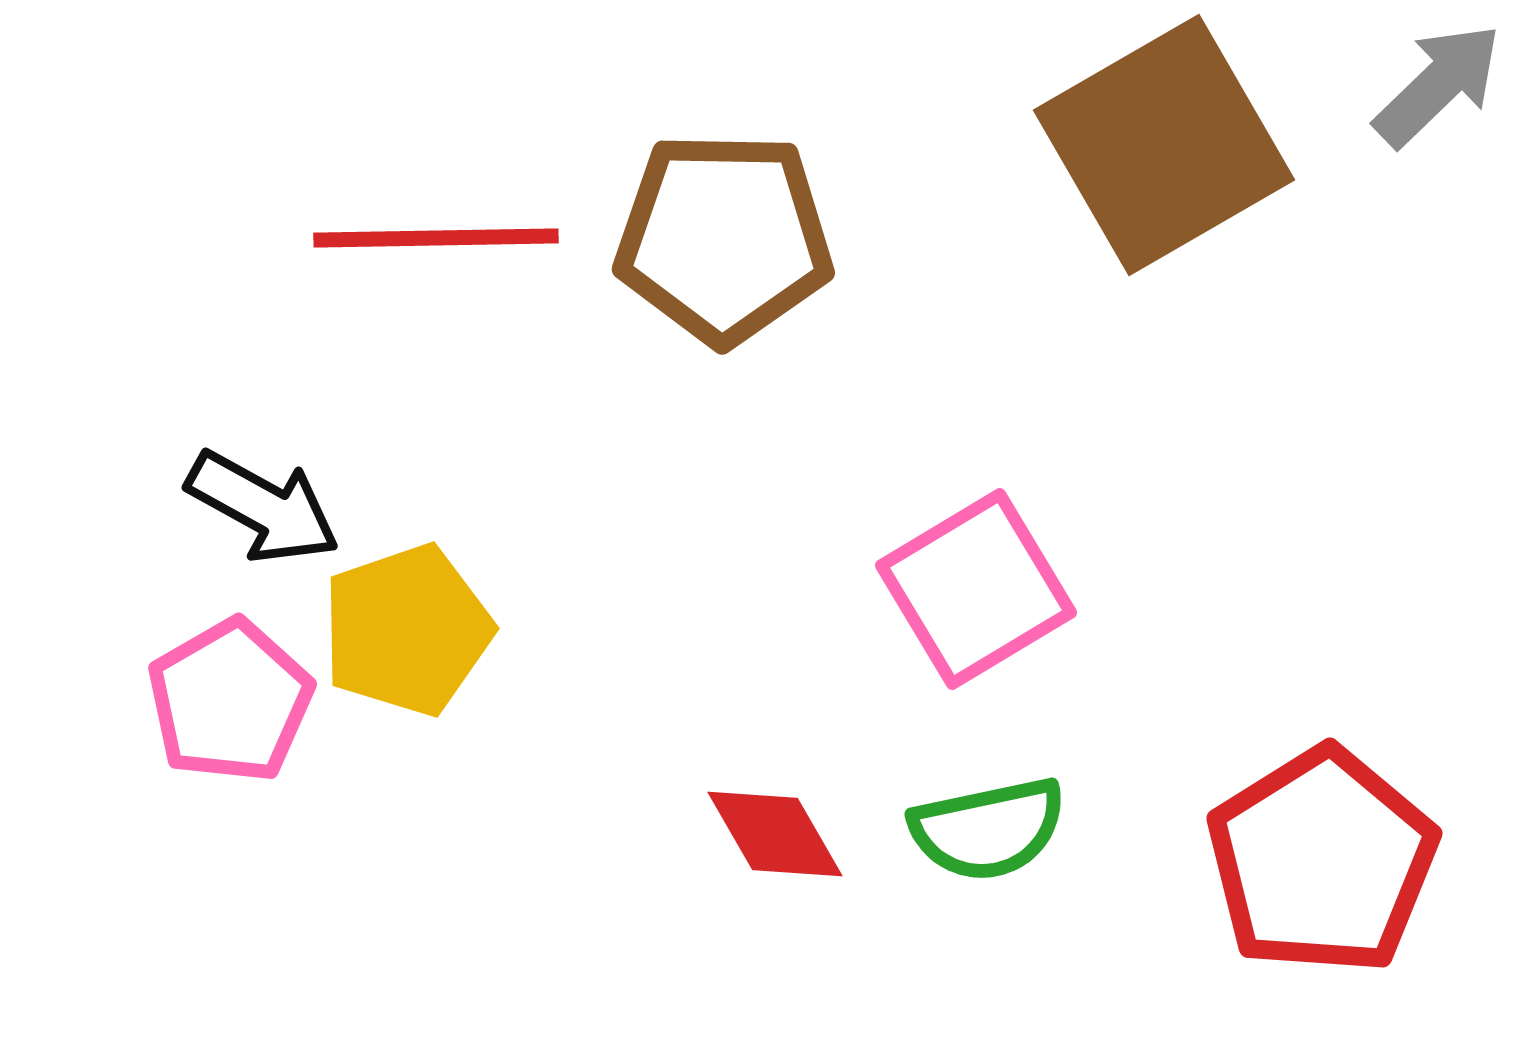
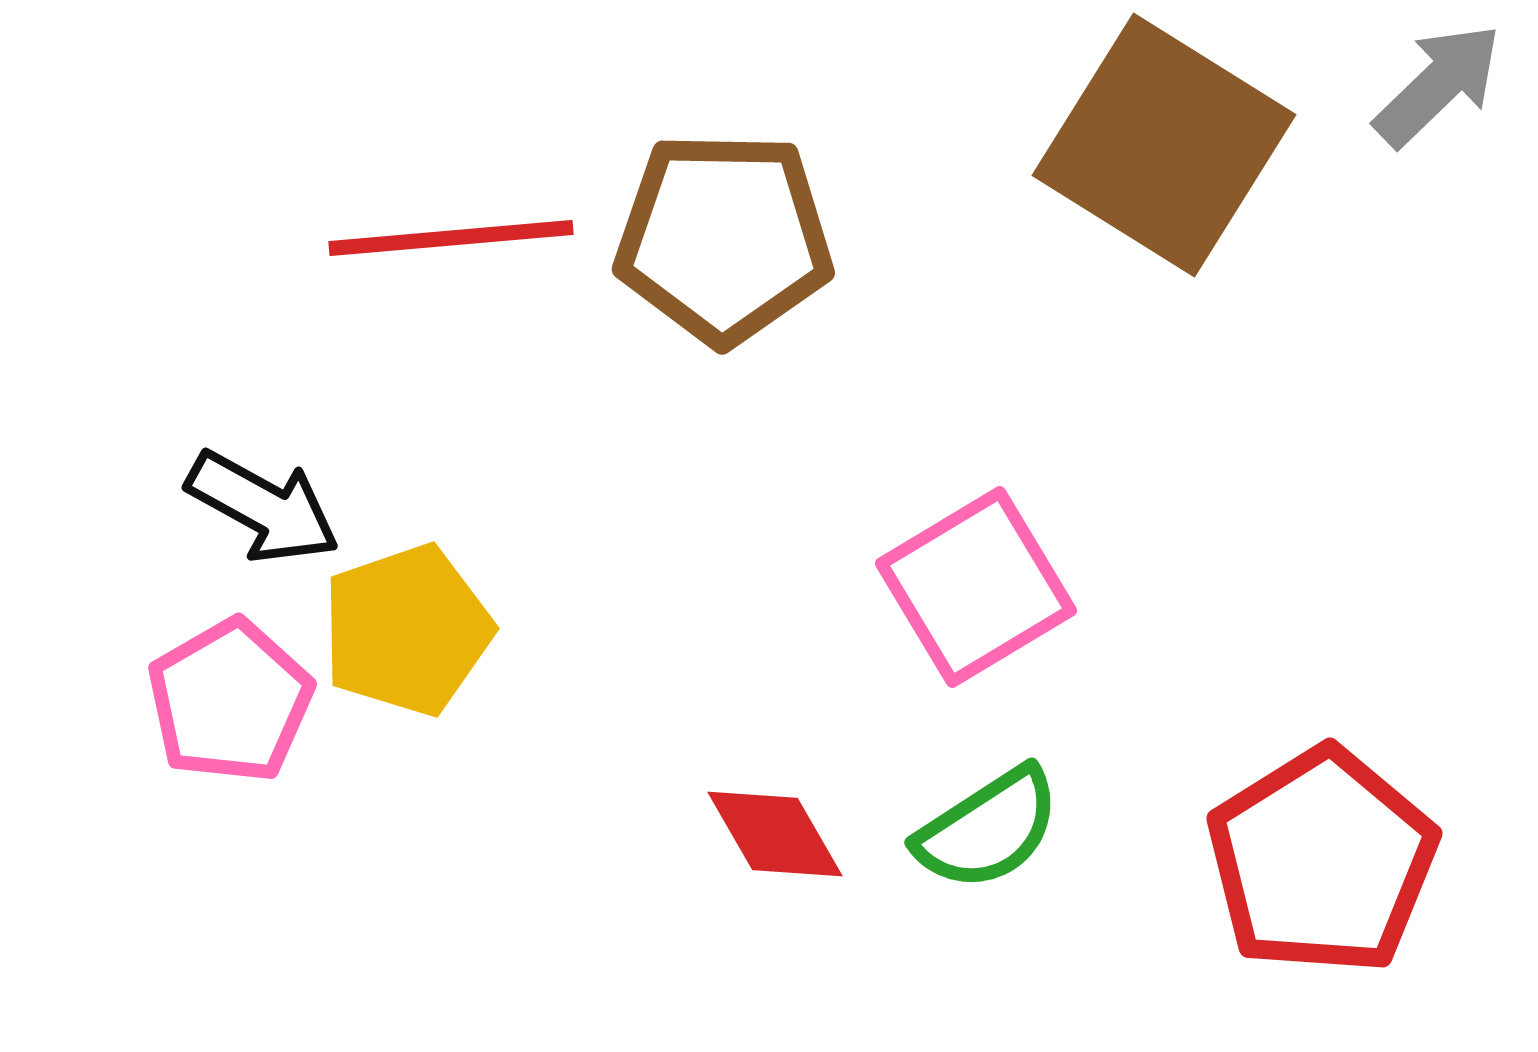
brown square: rotated 28 degrees counterclockwise
red line: moved 15 px right; rotated 4 degrees counterclockwise
pink square: moved 2 px up
green semicircle: rotated 21 degrees counterclockwise
